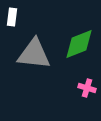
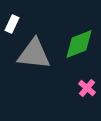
white rectangle: moved 7 px down; rotated 18 degrees clockwise
pink cross: rotated 24 degrees clockwise
